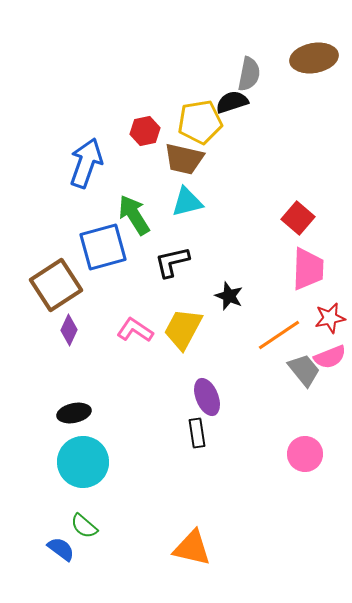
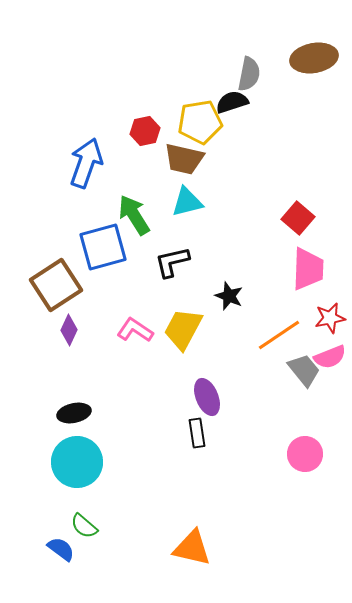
cyan circle: moved 6 px left
